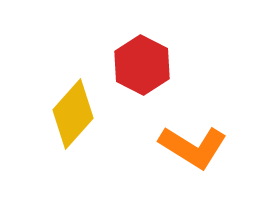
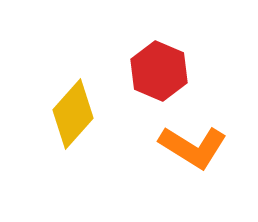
red hexagon: moved 17 px right, 6 px down; rotated 4 degrees counterclockwise
